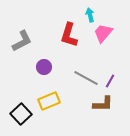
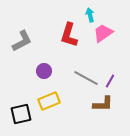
pink trapezoid: rotated 15 degrees clockwise
purple circle: moved 4 px down
black square: rotated 30 degrees clockwise
